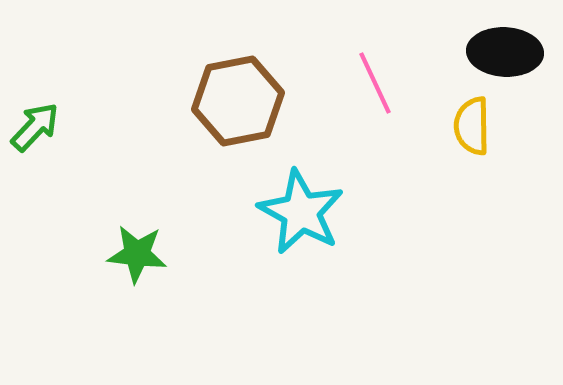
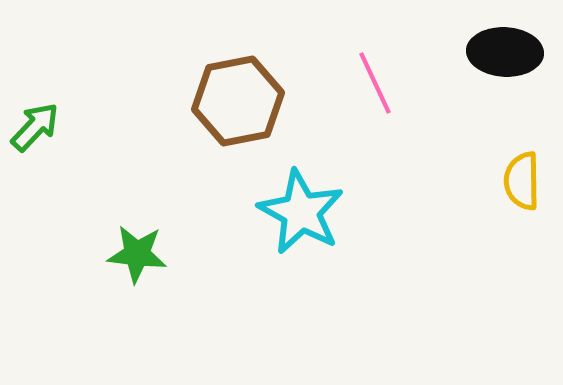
yellow semicircle: moved 50 px right, 55 px down
